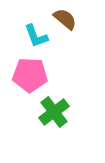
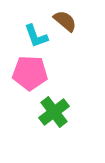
brown semicircle: moved 2 px down
pink pentagon: moved 2 px up
